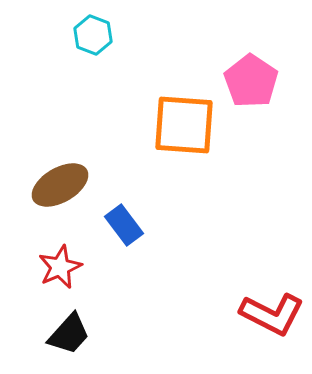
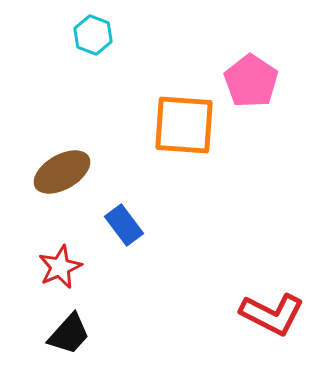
brown ellipse: moved 2 px right, 13 px up
